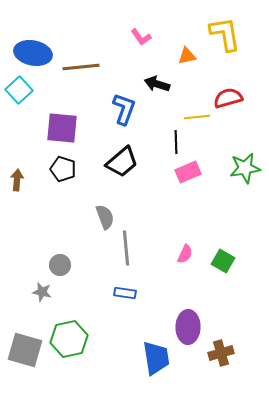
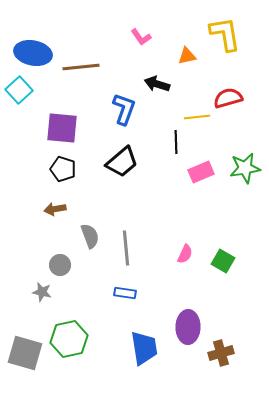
pink rectangle: moved 13 px right
brown arrow: moved 38 px right, 29 px down; rotated 105 degrees counterclockwise
gray semicircle: moved 15 px left, 19 px down
gray square: moved 3 px down
blue trapezoid: moved 12 px left, 10 px up
